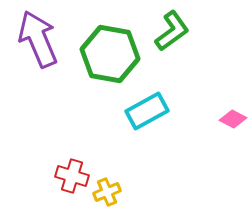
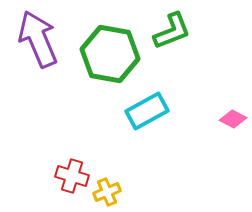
green L-shape: rotated 15 degrees clockwise
